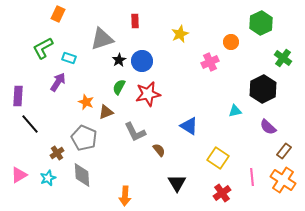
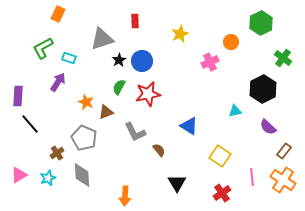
yellow square: moved 2 px right, 2 px up
